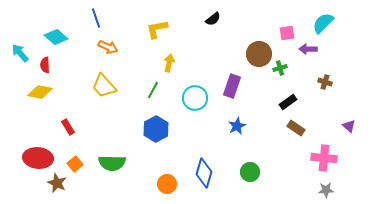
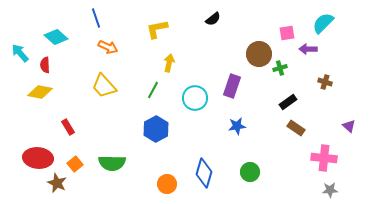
blue star: rotated 18 degrees clockwise
gray star: moved 4 px right
